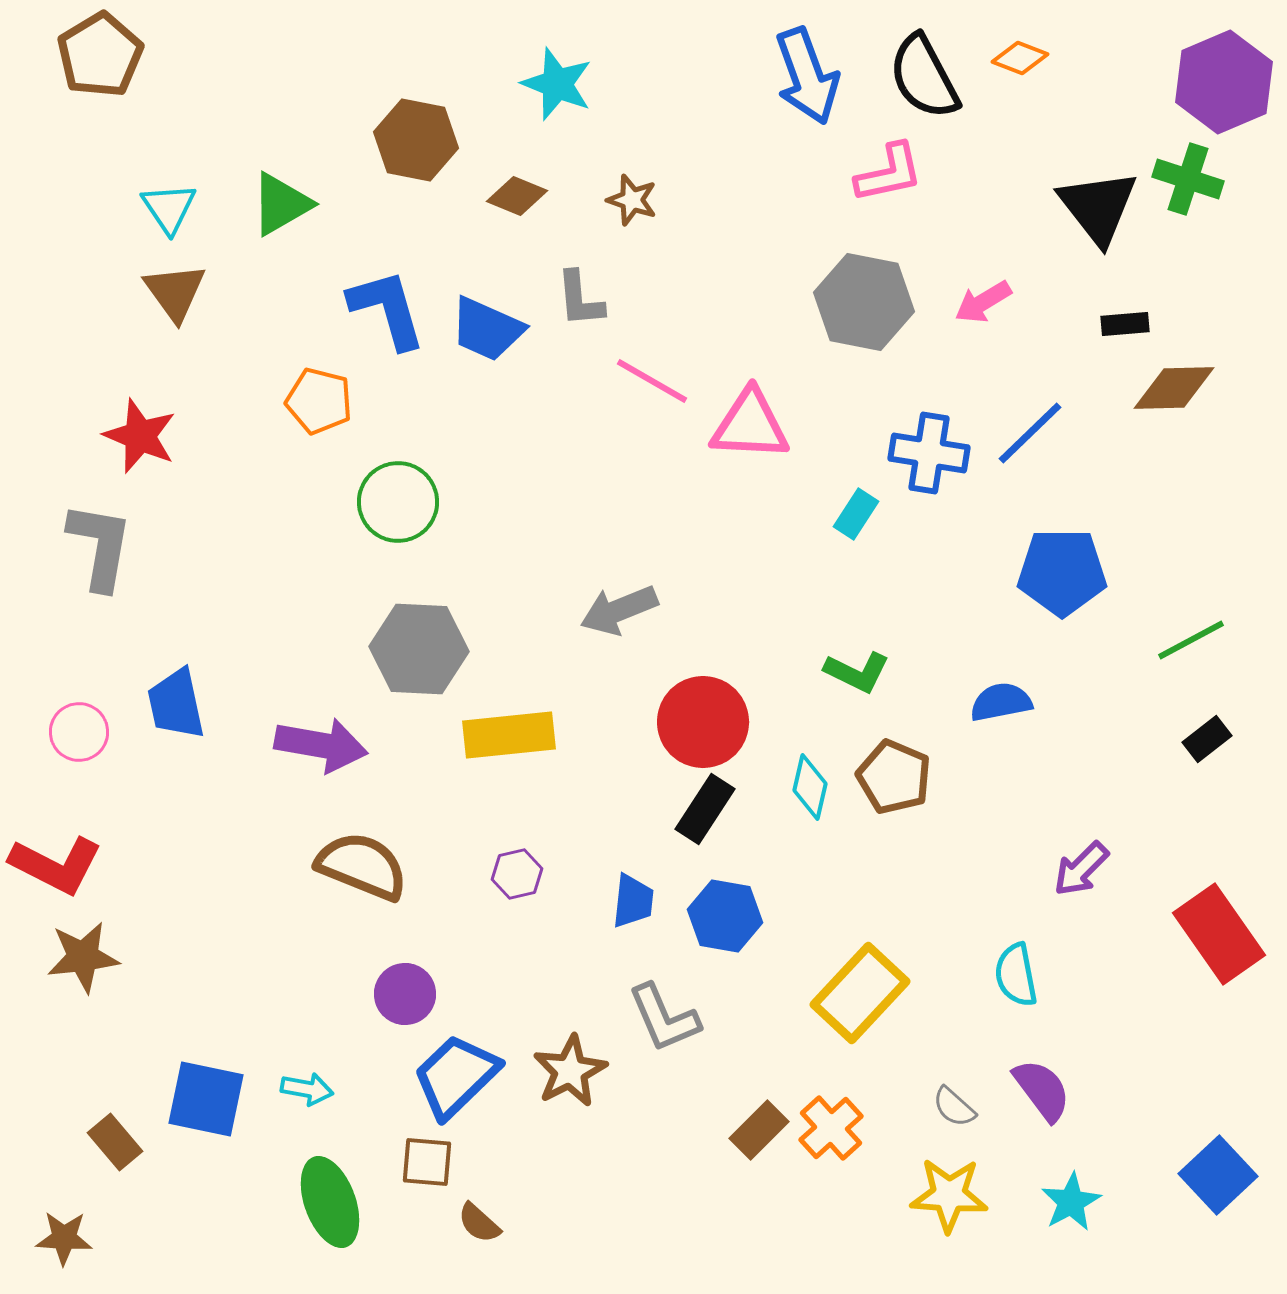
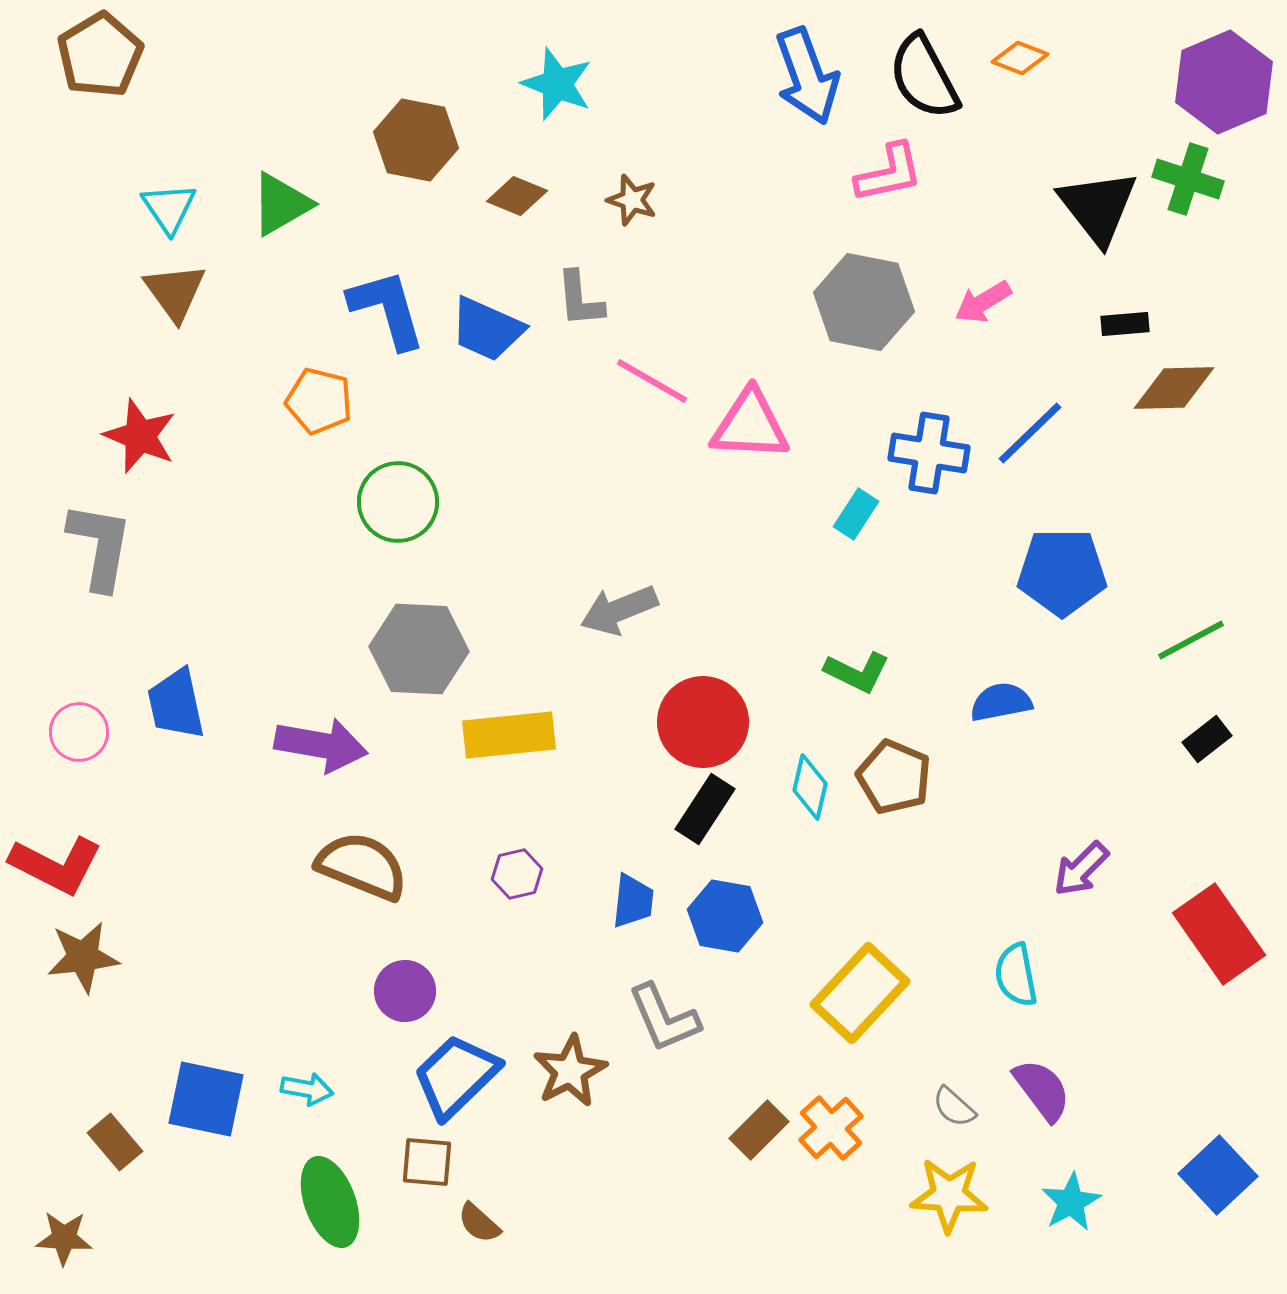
purple circle at (405, 994): moved 3 px up
